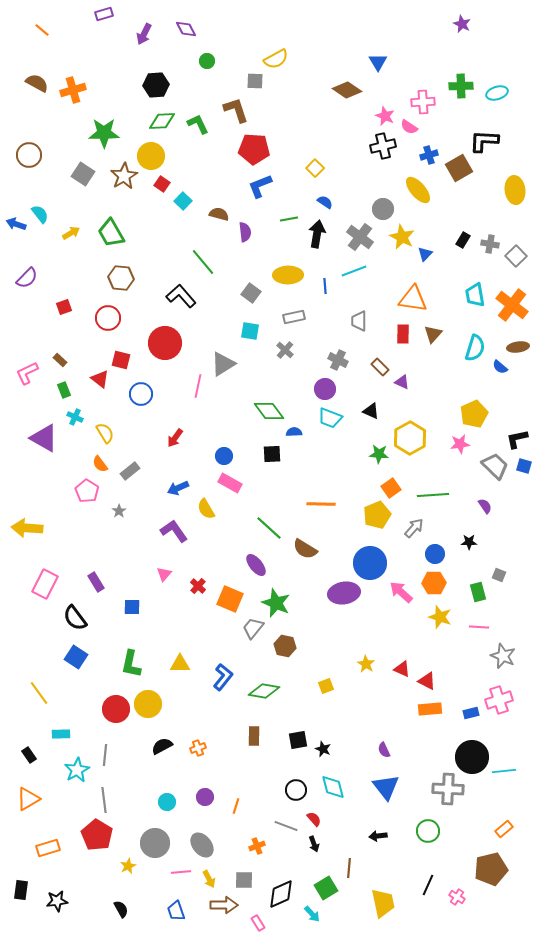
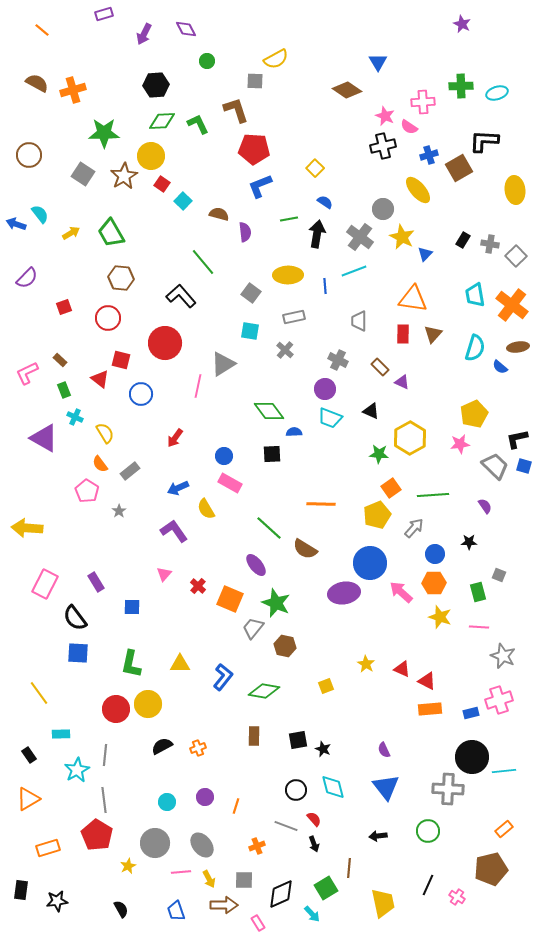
blue square at (76, 657): moved 2 px right, 4 px up; rotated 30 degrees counterclockwise
